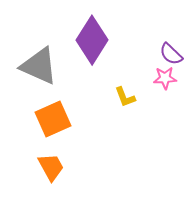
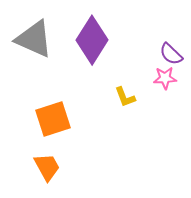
gray triangle: moved 5 px left, 27 px up
orange square: rotated 6 degrees clockwise
orange trapezoid: moved 4 px left
